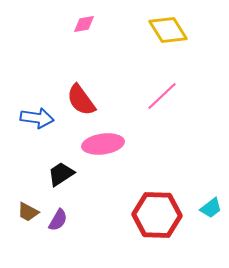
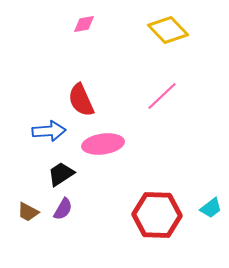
yellow diamond: rotated 12 degrees counterclockwise
red semicircle: rotated 12 degrees clockwise
blue arrow: moved 12 px right, 13 px down; rotated 12 degrees counterclockwise
purple semicircle: moved 5 px right, 11 px up
